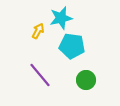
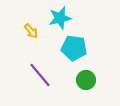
cyan star: moved 1 px left
yellow arrow: moved 7 px left; rotated 112 degrees clockwise
cyan pentagon: moved 2 px right, 2 px down
